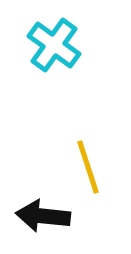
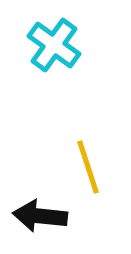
black arrow: moved 3 px left
